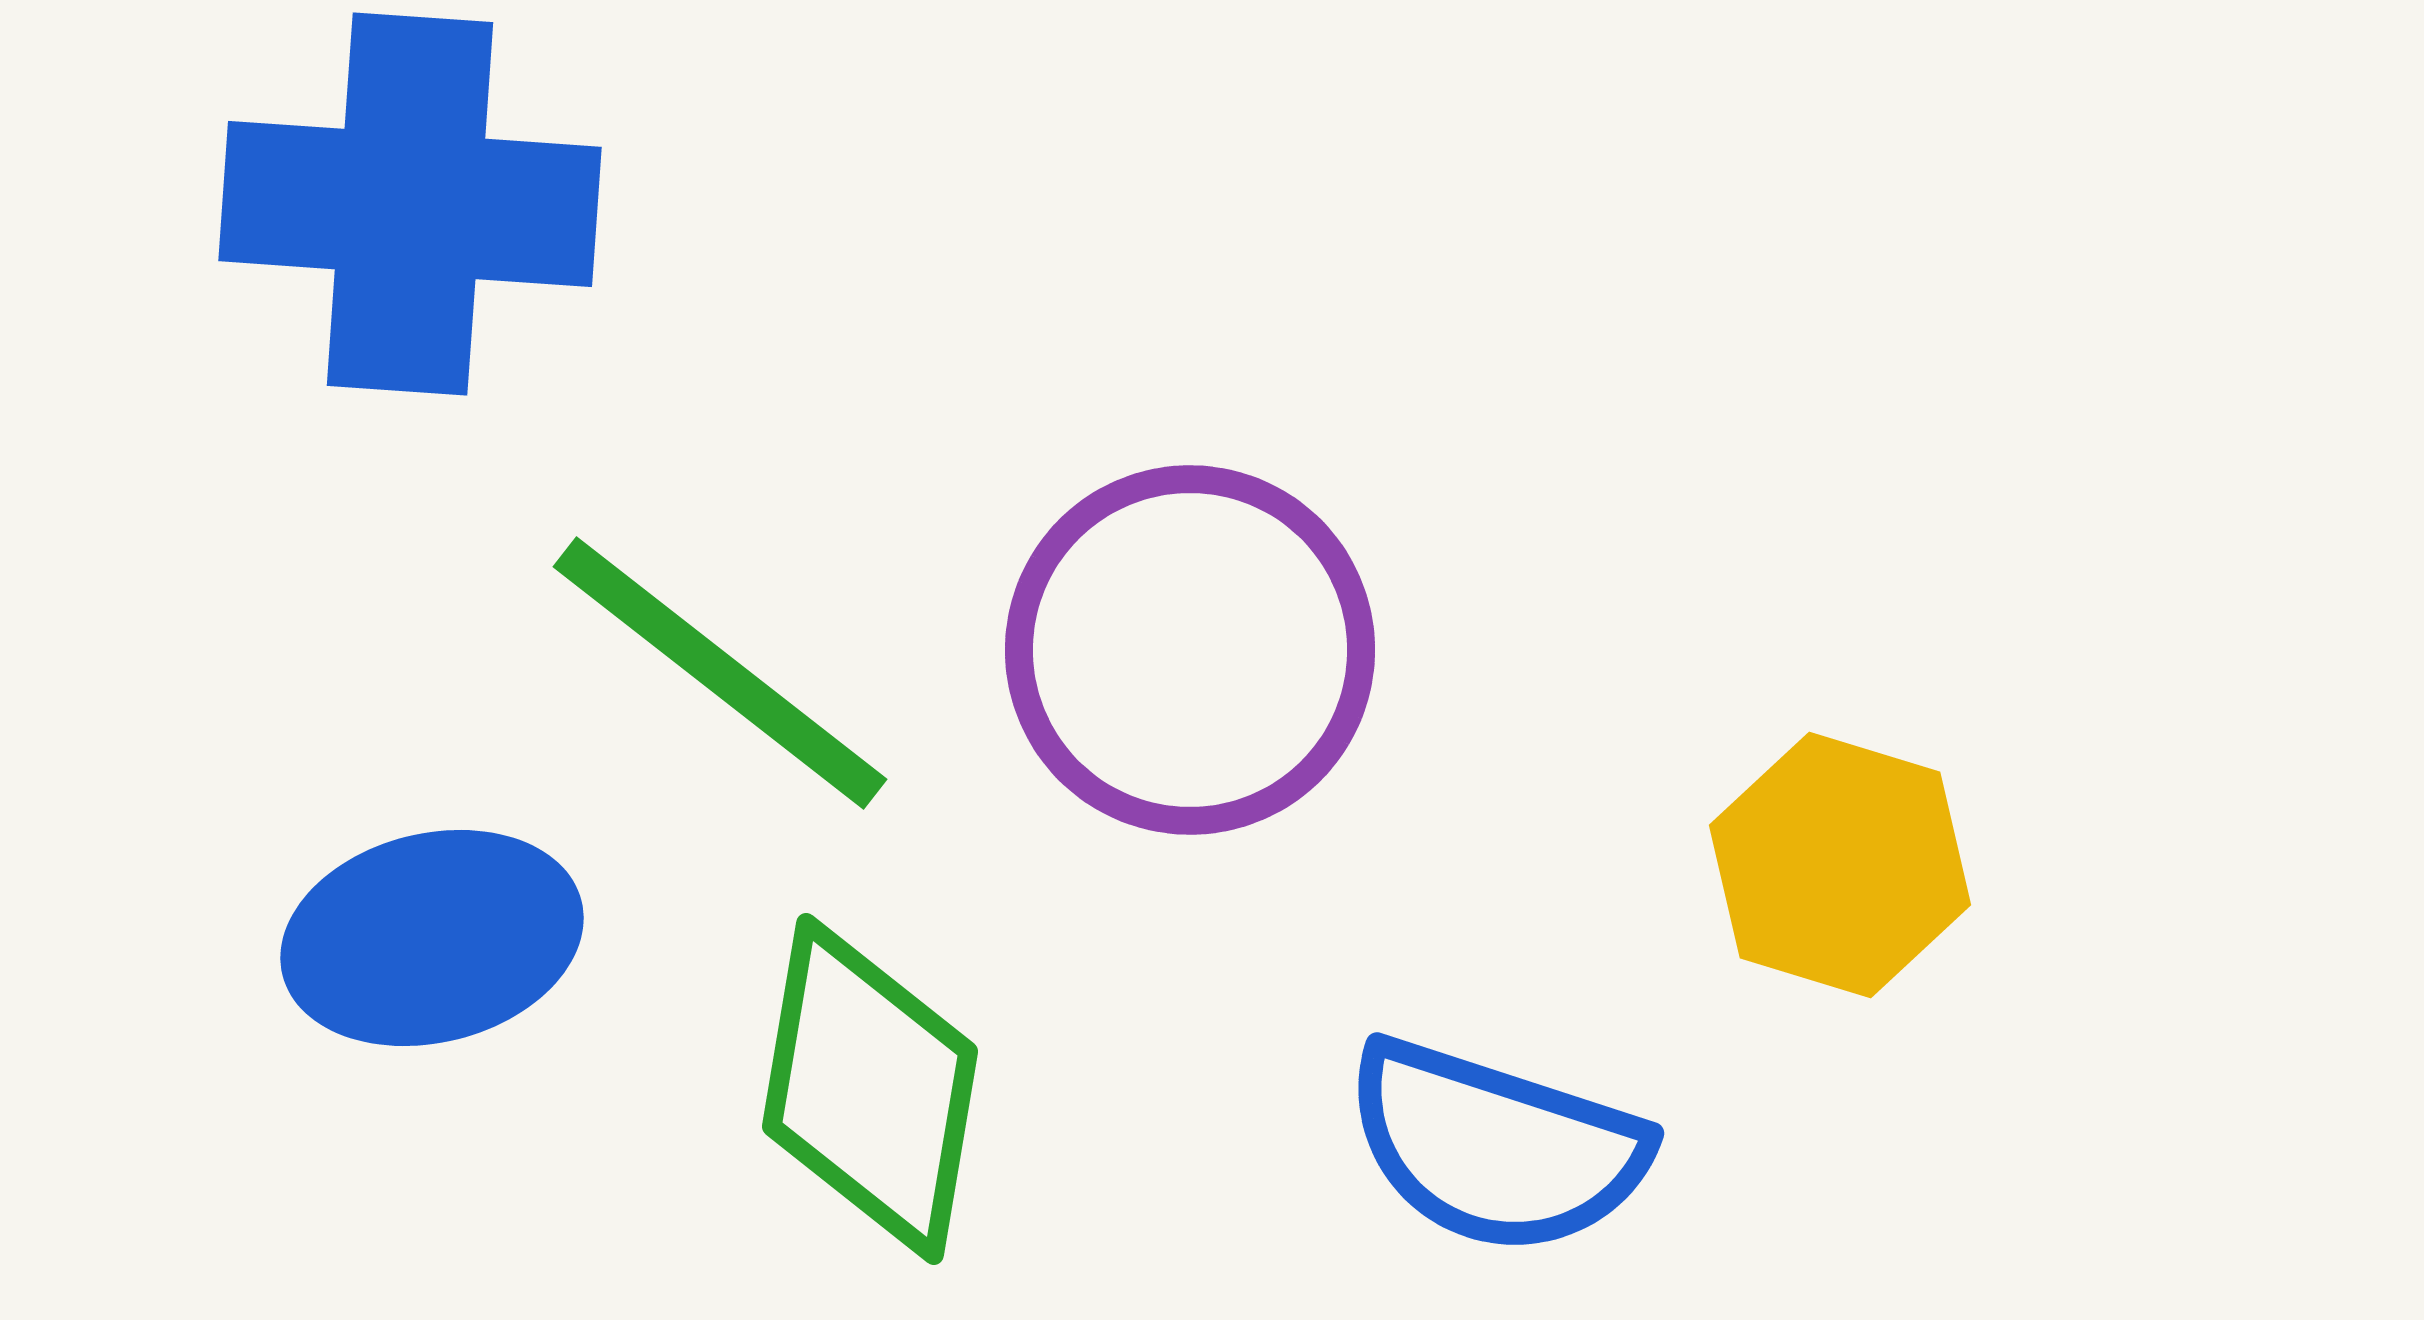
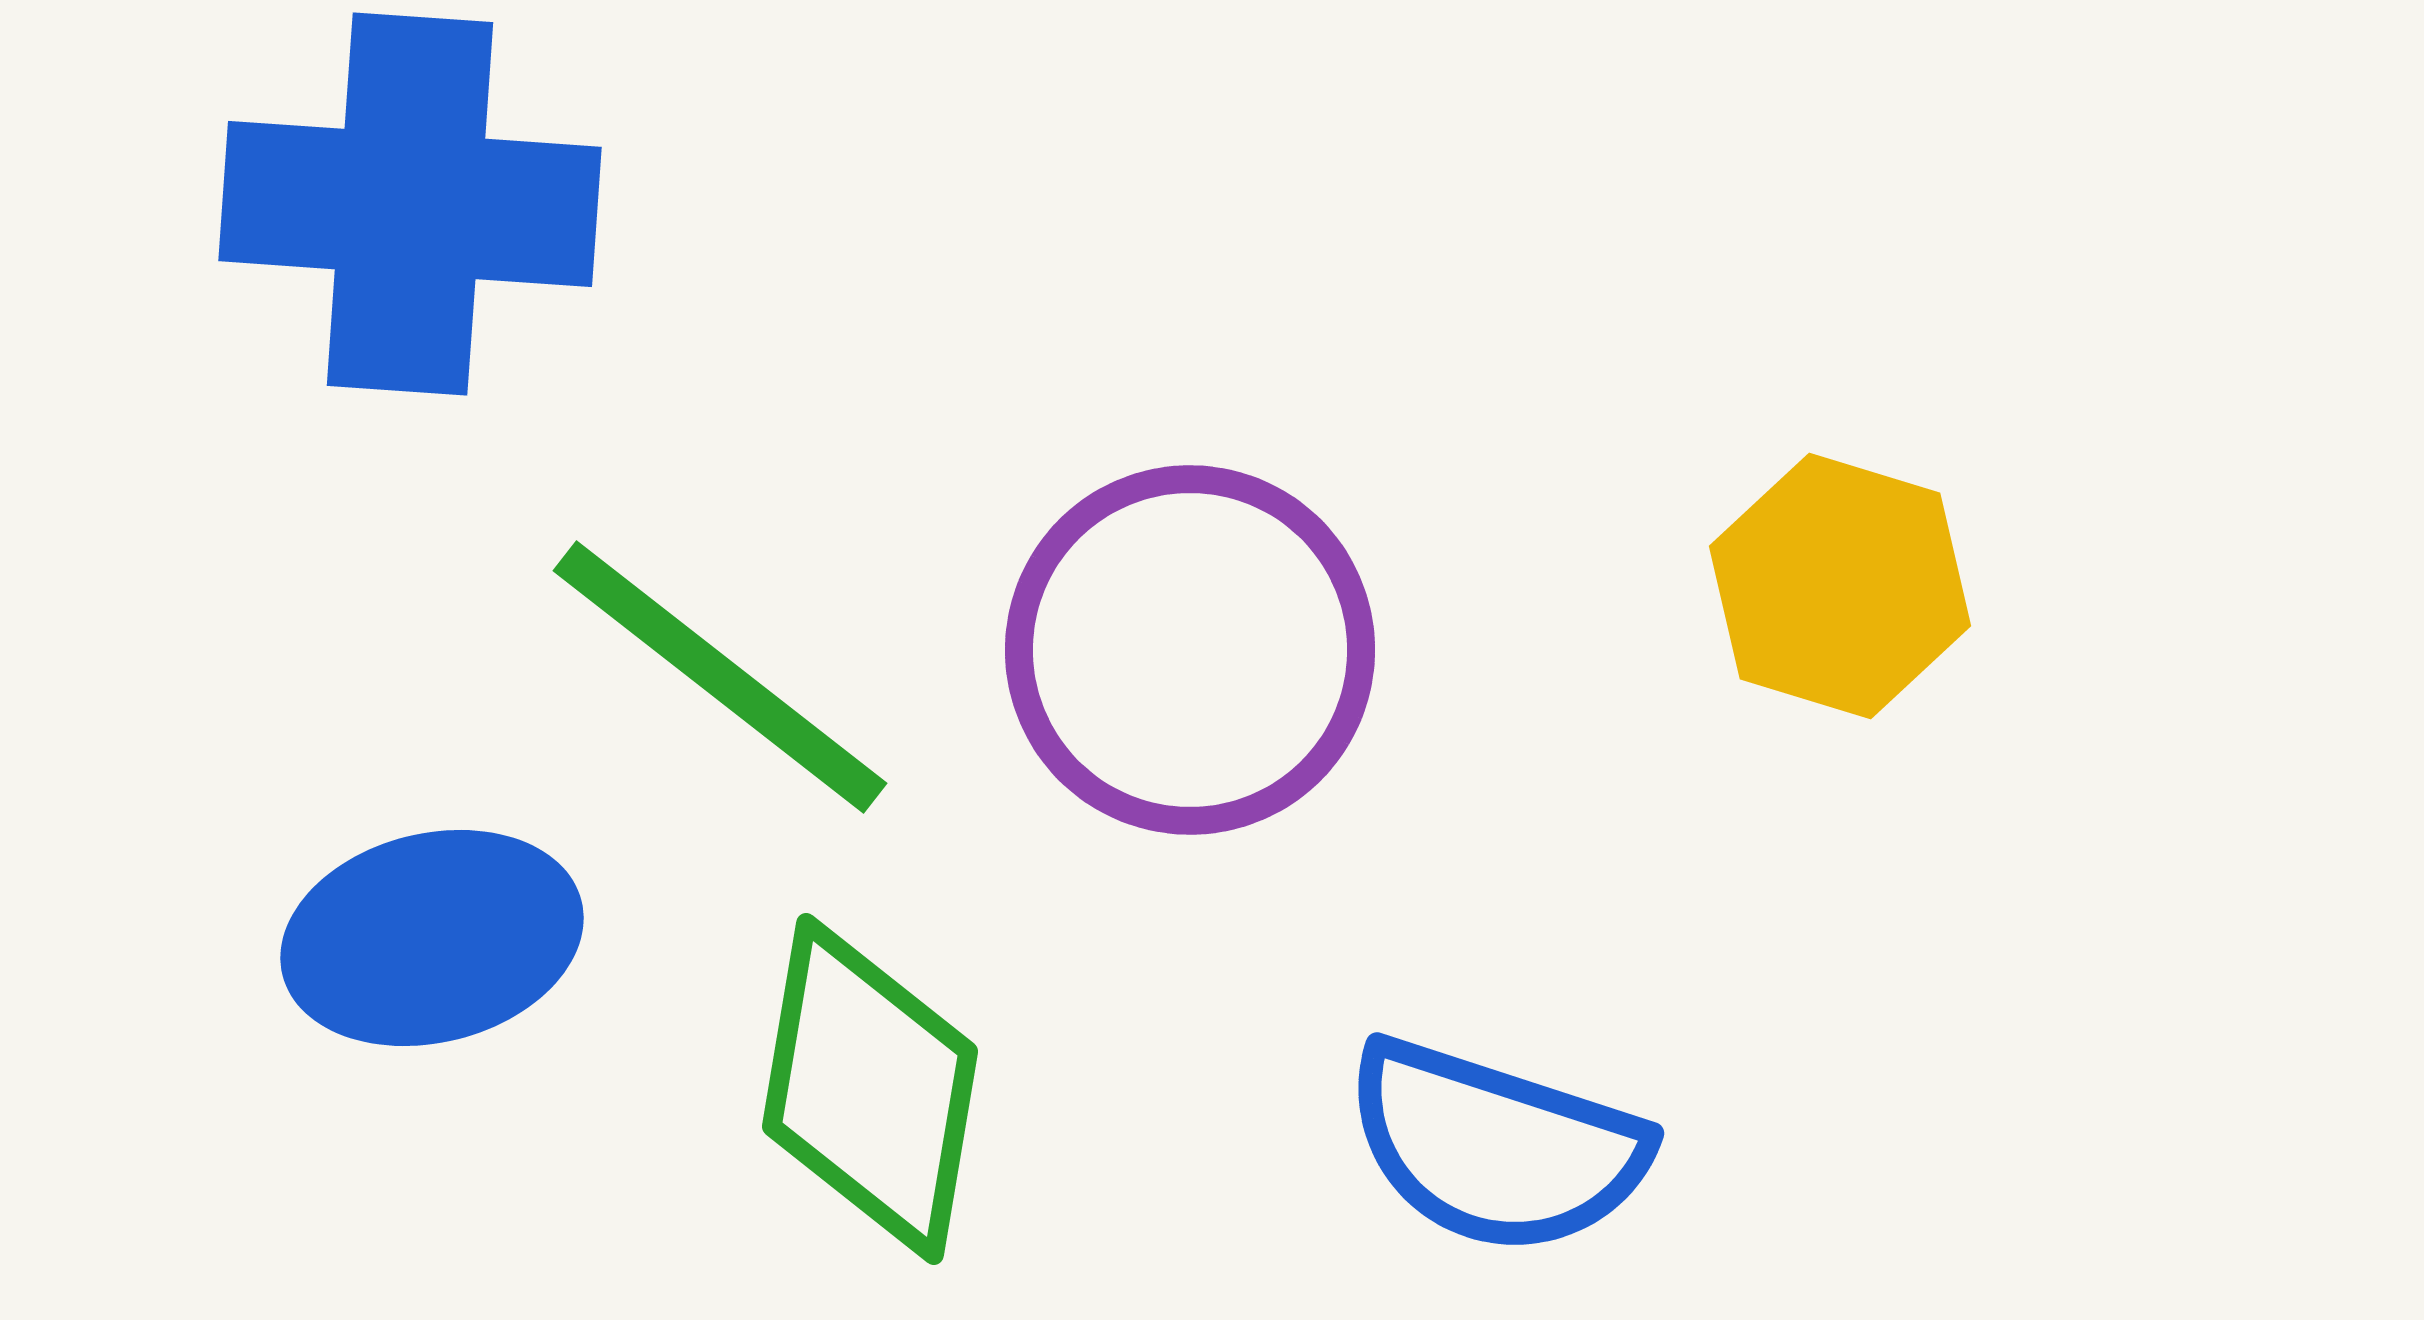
green line: moved 4 px down
yellow hexagon: moved 279 px up
